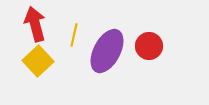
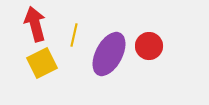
purple ellipse: moved 2 px right, 3 px down
yellow square: moved 4 px right, 2 px down; rotated 16 degrees clockwise
